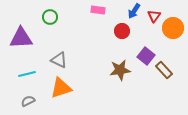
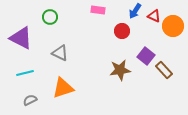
blue arrow: moved 1 px right
red triangle: rotated 40 degrees counterclockwise
orange circle: moved 2 px up
purple triangle: rotated 30 degrees clockwise
gray triangle: moved 1 px right, 7 px up
cyan line: moved 2 px left, 1 px up
orange triangle: moved 2 px right
gray semicircle: moved 2 px right, 1 px up
